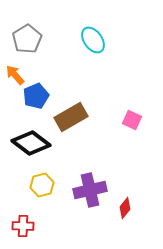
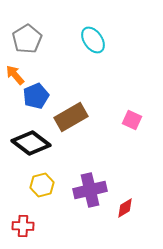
red diamond: rotated 20 degrees clockwise
